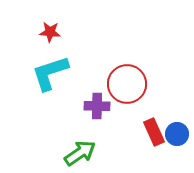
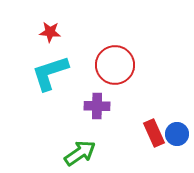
red circle: moved 12 px left, 19 px up
red rectangle: moved 1 px down
